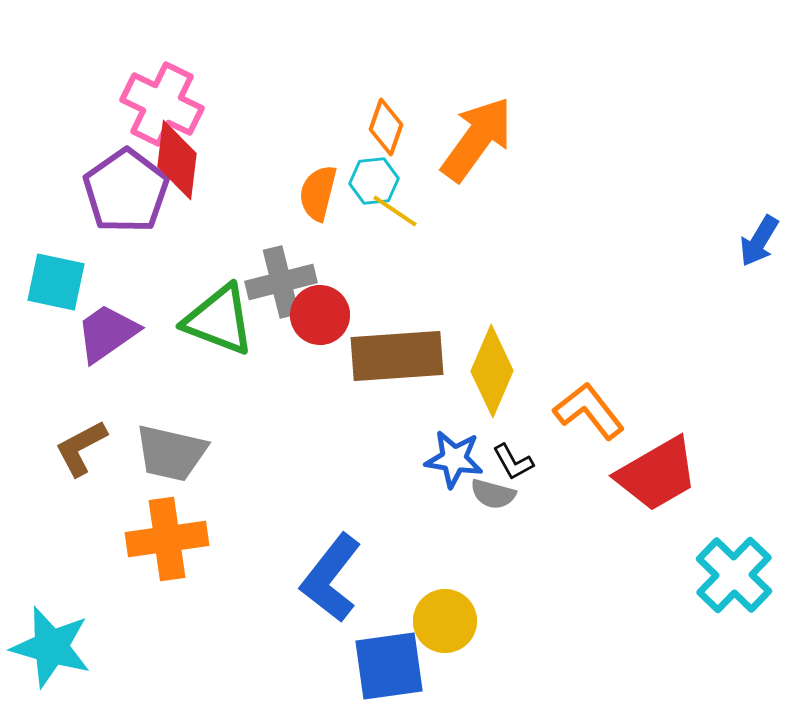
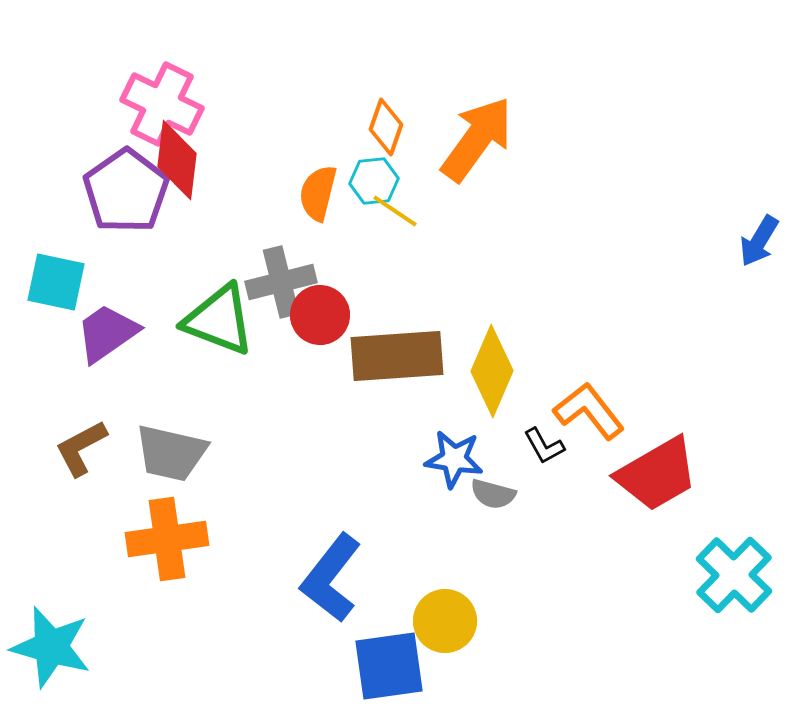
black L-shape: moved 31 px right, 16 px up
